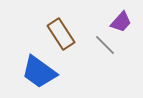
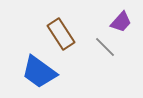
gray line: moved 2 px down
